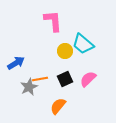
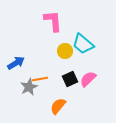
black square: moved 5 px right
